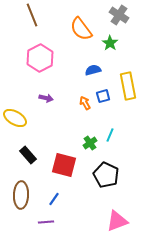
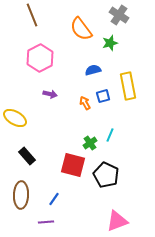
green star: rotated 21 degrees clockwise
purple arrow: moved 4 px right, 4 px up
black rectangle: moved 1 px left, 1 px down
red square: moved 9 px right
